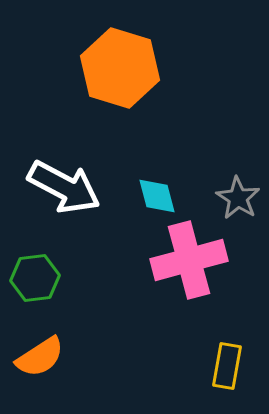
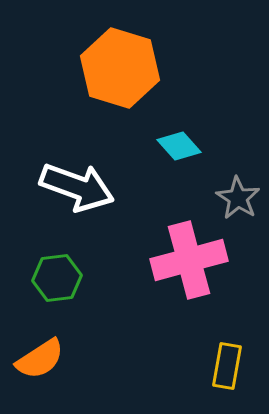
white arrow: moved 13 px right; rotated 8 degrees counterclockwise
cyan diamond: moved 22 px right, 50 px up; rotated 27 degrees counterclockwise
green hexagon: moved 22 px right
orange semicircle: moved 2 px down
